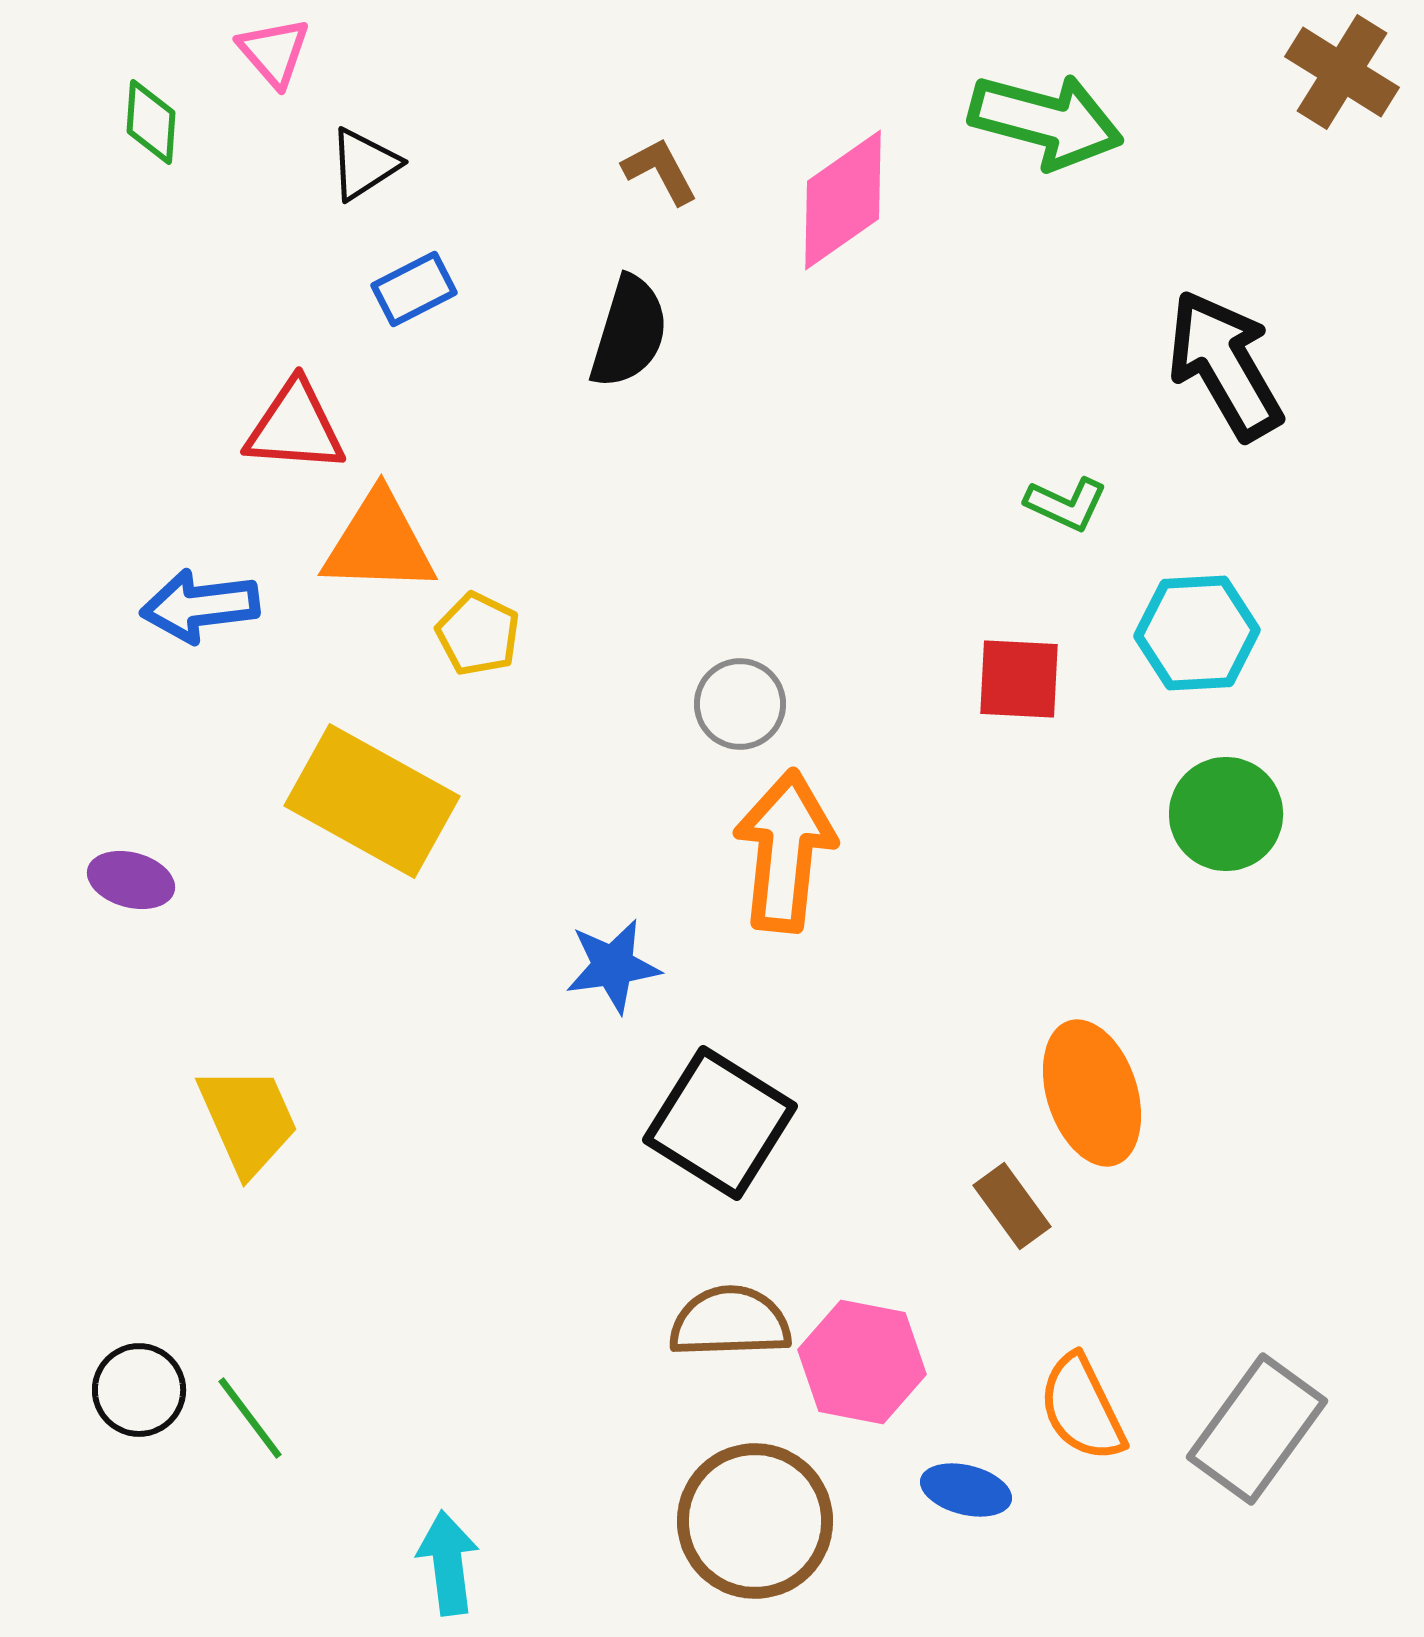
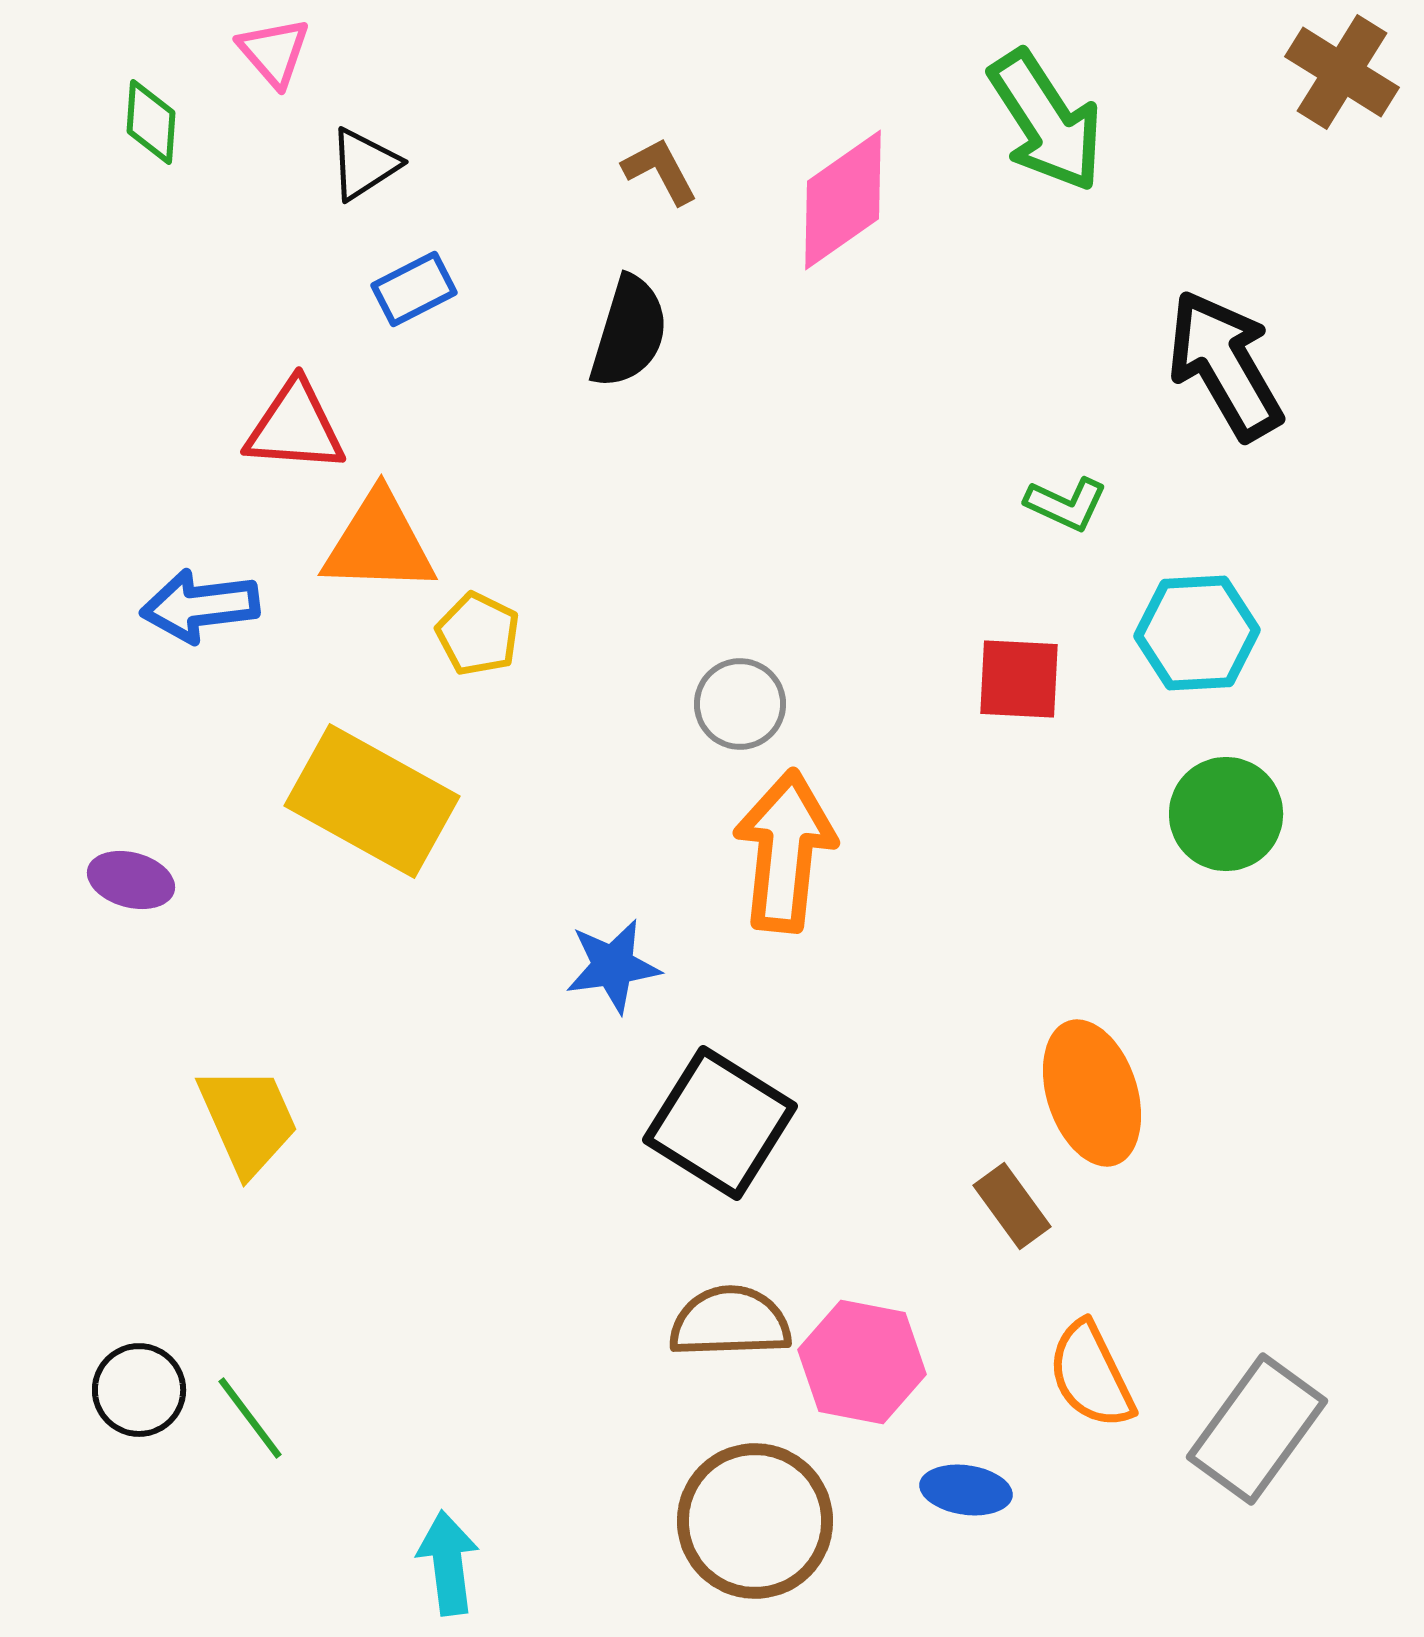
green arrow: rotated 42 degrees clockwise
orange semicircle: moved 9 px right, 33 px up
blue ellipse: rotated 6 degrees counterclockwise
